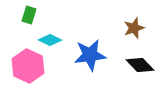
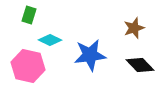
pink hexagon: rotated 12 degrees counterclockwise
